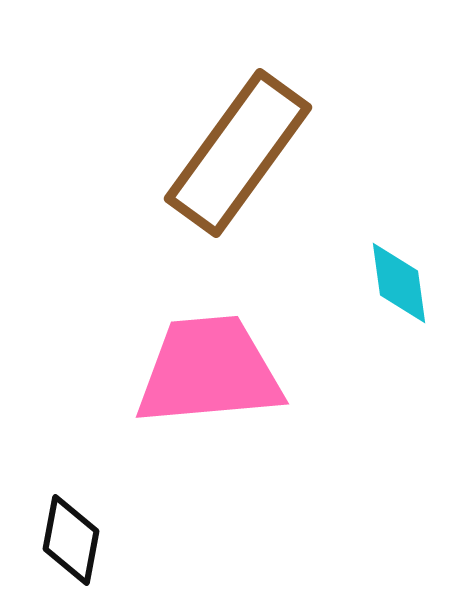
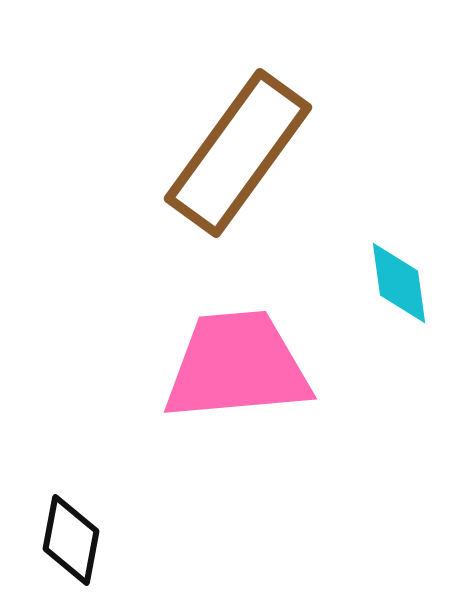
pink trapezoid: moved 28 px right, 5 px up
